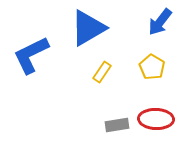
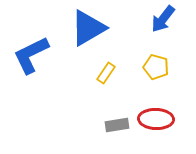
blue arrow: moved 3 px right, 3 px up
yellow pentagon: moved 4 px right; rotated 15 degrees counterclockwise
yellow rectangle: moved 4 px right, 1 px down
